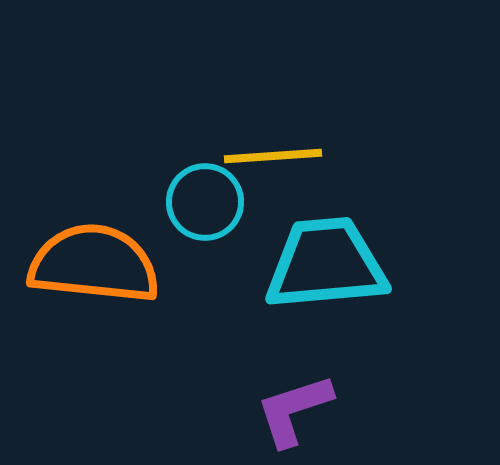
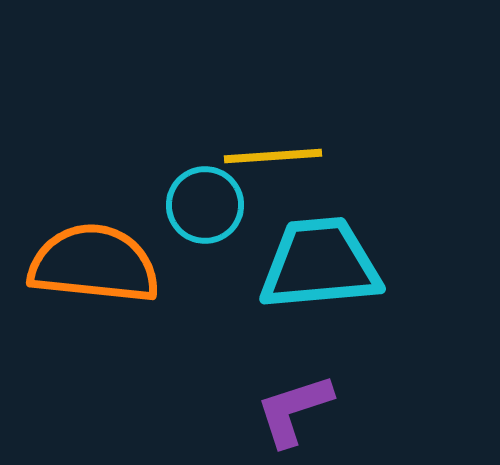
cyan circle: moved 3 px down
cyan trapezoid: moved 6 px left
